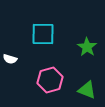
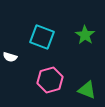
cyan square: moved 1 px left, 3 px down; rotated 20 degrees clockwise
green star: moved 2 px left, 12 px up
white semicircle: moved 2 px up
